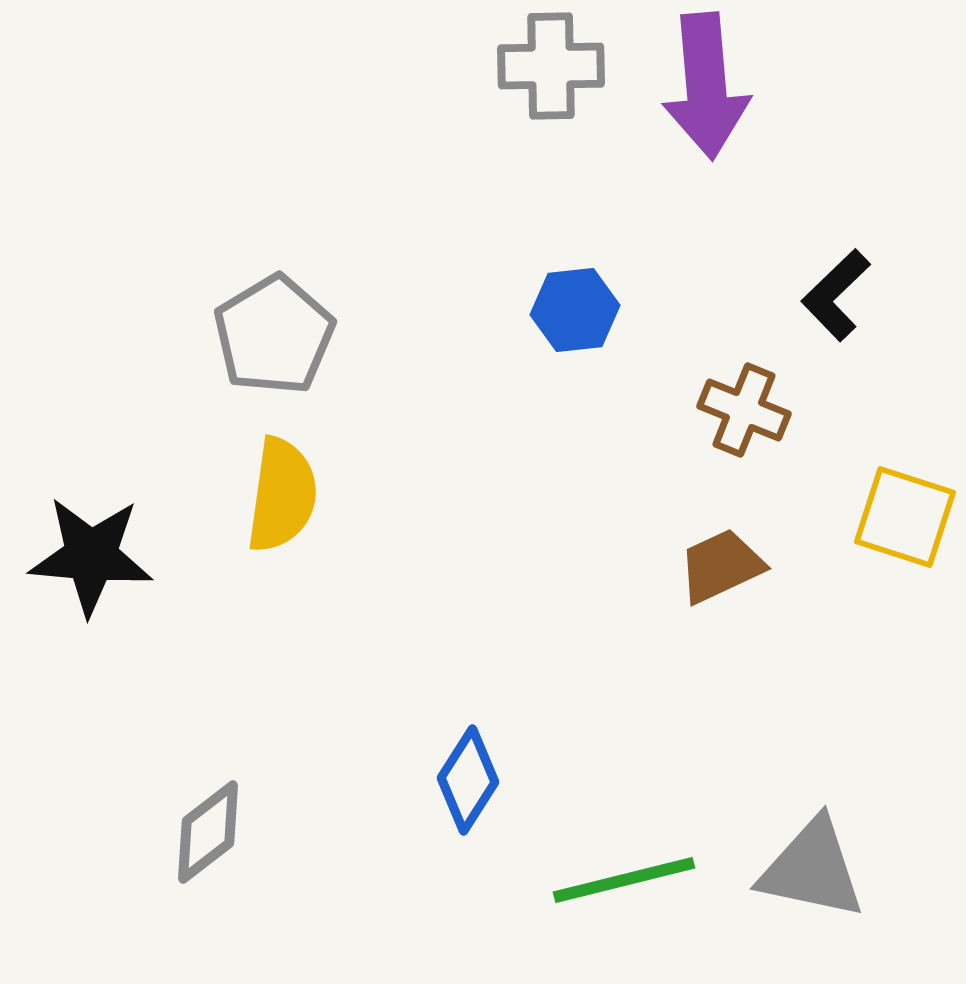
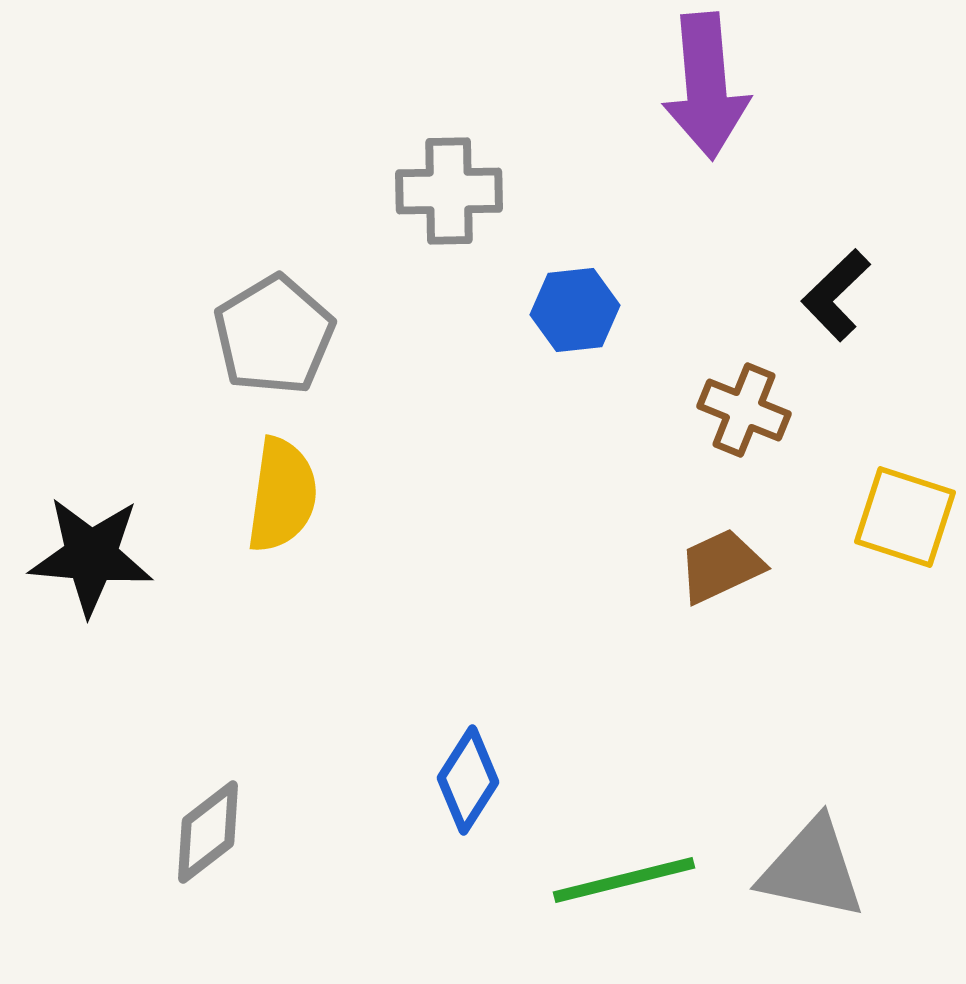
gray cross: moved 102 px left, 125 px down
